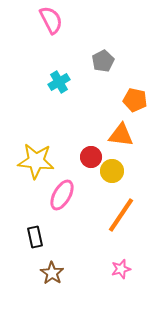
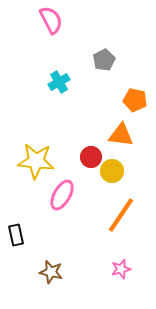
gray pentagon: moved 1 px right, 1 px up
black rectangle: moved 19 px left, 2 px up
brown star: moved 1 px left, 1 px up; rotated 20 degrees counterclockwise
